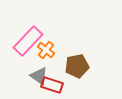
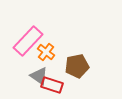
orange cross: moved 2 px down
